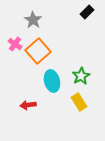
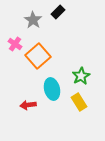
black rectangle: moved 29 px left
orange square: moved 5 px down
cyan ellipse: moved 8 px down
